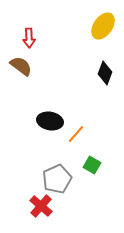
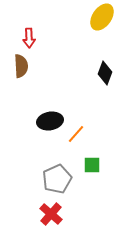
yellow ellipse: moved 1 px left, 9 px up
brown semicircle: rotated 50 degrees clockwise
black ellipse: rotated 20 degrees counterclockwise
green square: rotated 30 degrees counterclockwise
red cross: moved 10 px right, 8 px down
